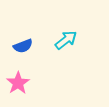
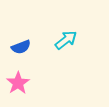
blue semicircle: moved 2 px left, 1 px down
